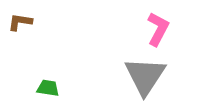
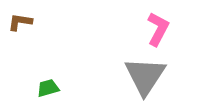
green trapezoid: rotated 25 degrees counterclockwise
